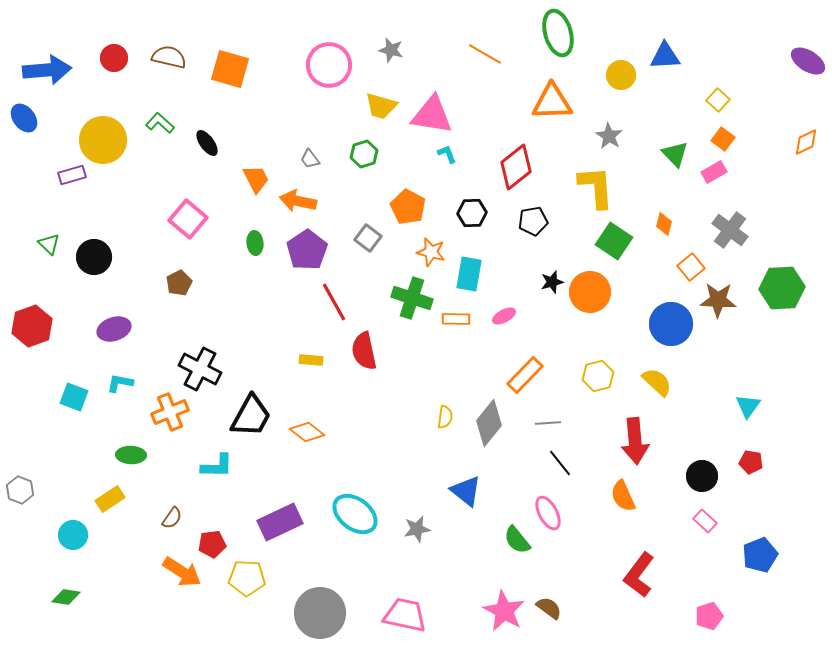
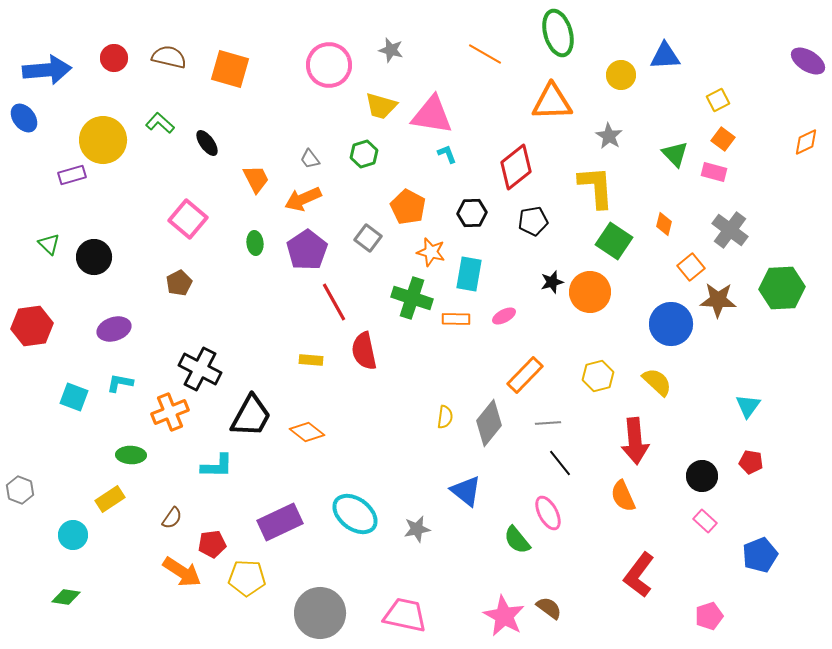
yellow square at (718, 100): rotated 20 degrees clockwise
pink rectangle at (714, 172): rotated 45 degrees clockwise
orange arrow at (298, 201): moved 5 px right, 2 px up; rotated 36 degrees counterclockwise
red hexagon at (32, 326): rotated 12 degrees clockwise
pink star at (504, 611): moved 5 px down
